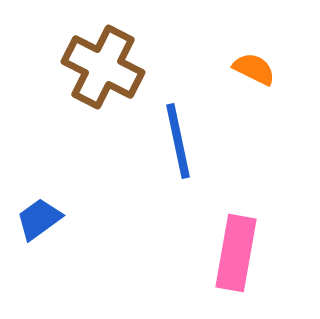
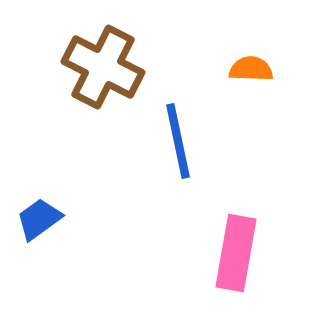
orange semicircle: moved 3 px left; rotated 24 degrees counterclockwise
